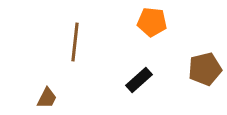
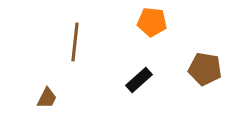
brown pentagon: rotated 24 degrees clockwise
